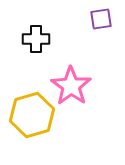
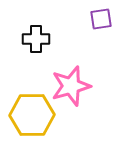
pink star: rotated 21 degrees clockwise
yellow hexagon: rotated 15 degrees clockwise
